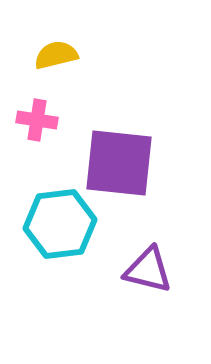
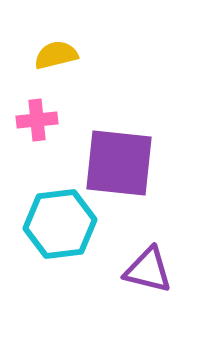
pink cross: rotated 15 degrees counterclockwise
